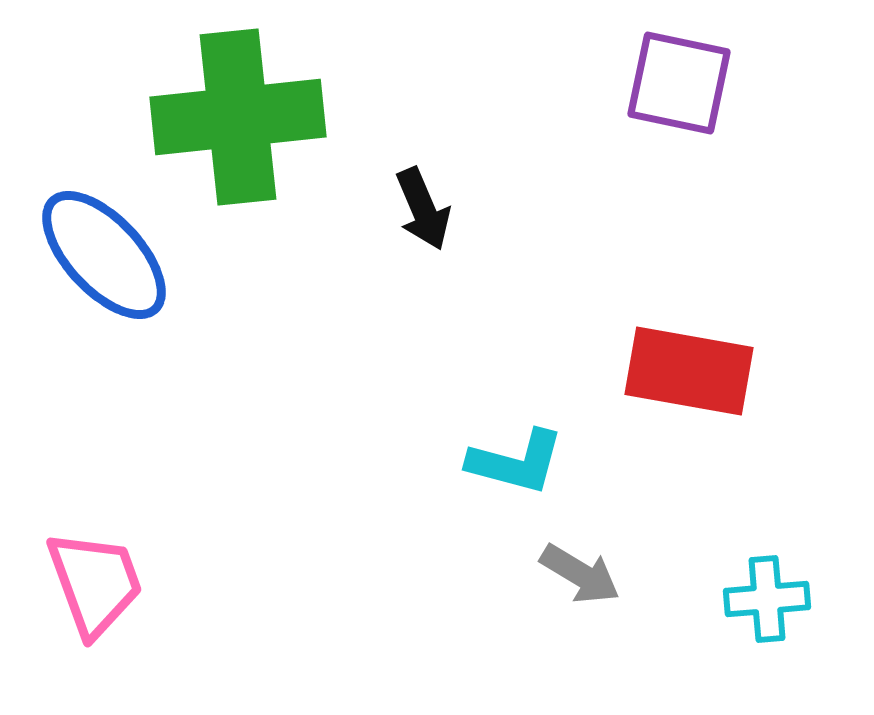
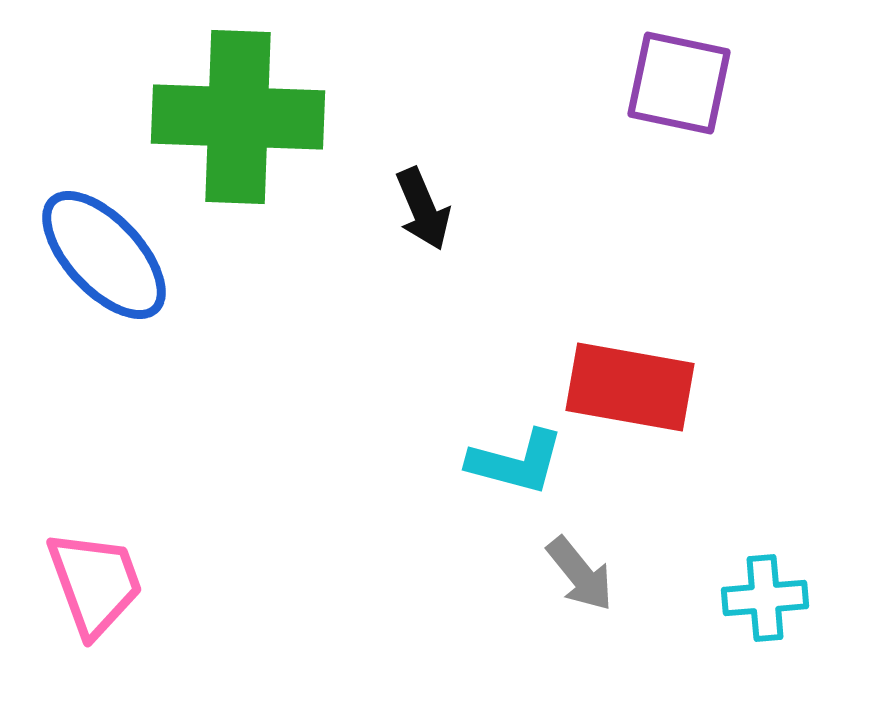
green cross: rotated 8 degrees clockwise
red rectangle: moved 59 px left, 16 px down
gray arrow: rotated 20 degrees clockwise
cyan cross: moved 2 px left, 1 px up
